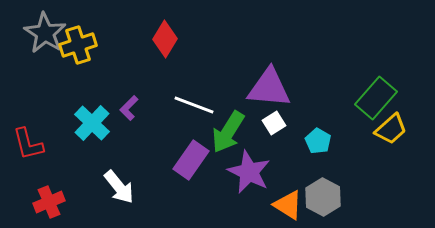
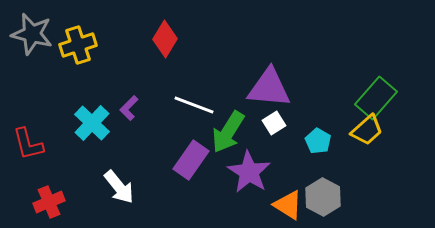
gray star: moved 13 px left, 1 px down; rotated 18 degrees counterclockwise
yellow trapezoid: moved 24 px left, 1 px down
purple star: rotated 6 degrees clockwise
